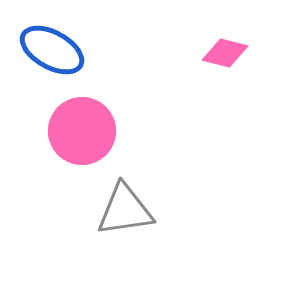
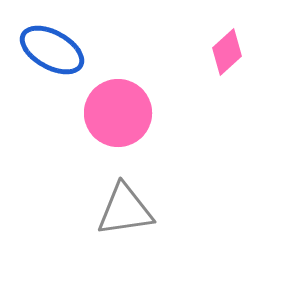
pink diamond: moved 2 px right, 1 px up; rotated 57 degrees counterclockwise
pink circle: moved 36 px right, 18 px up
